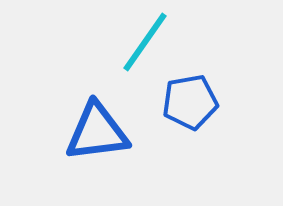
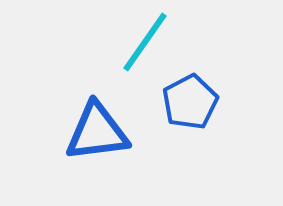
blue pentagon: rotated 18 degrees counterclockwise
